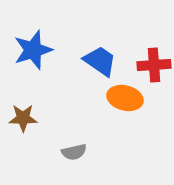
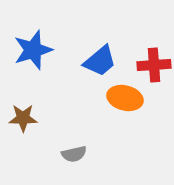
blue trapezoid: rotated 105 degrees clockwise
gray semicircle: moved 2 px down
